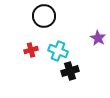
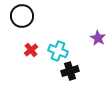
black circle: moved 22 px left
red cross: rotated 24 degrees counterclockwise
